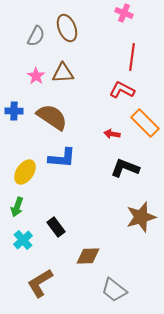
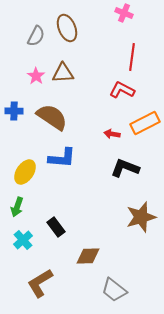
orange rectangle: rotated 72 degrees counterclockwise
